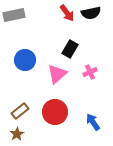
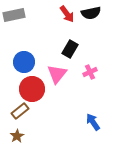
red arrow: moved 1 px down
blue circle: moved 1 px left, 2 px down
pink triangle: rotated 10 degrees counterclockwise
red circle: moved 23 px left, 23 px up
brown star: moved 2 px down
